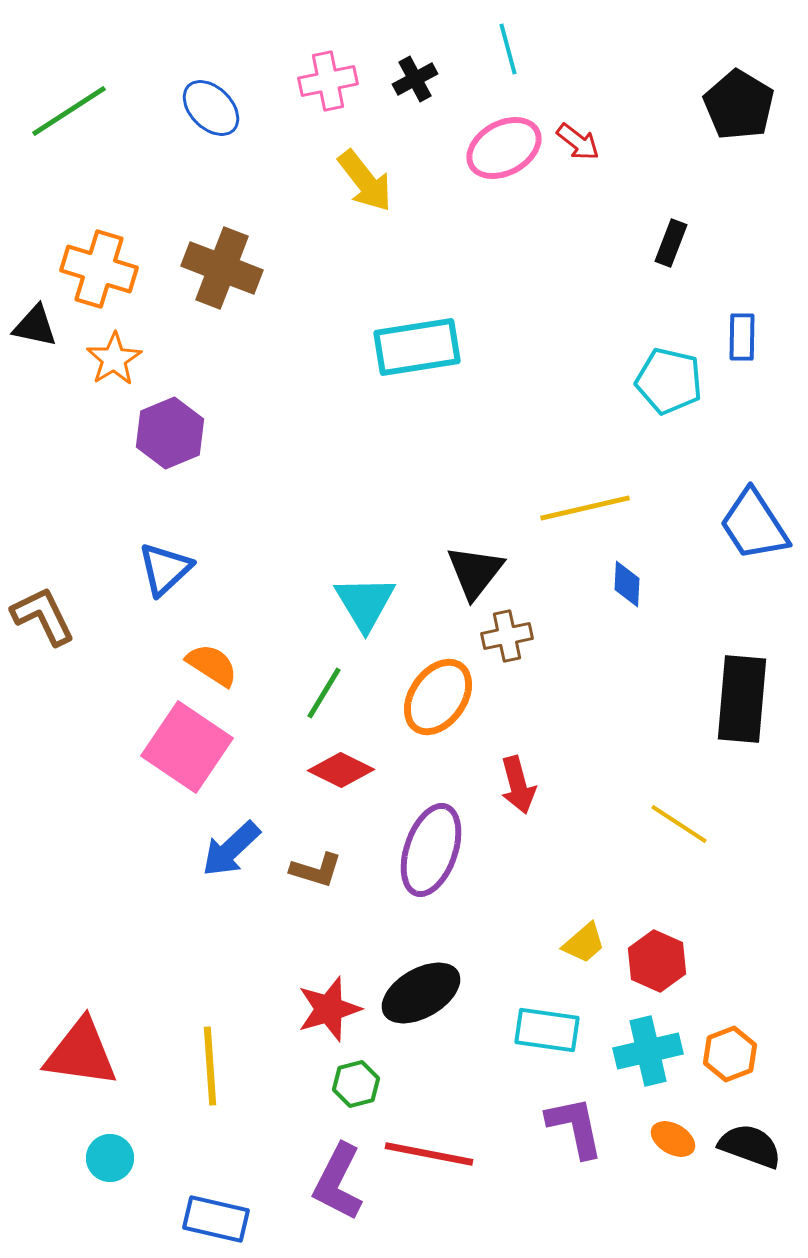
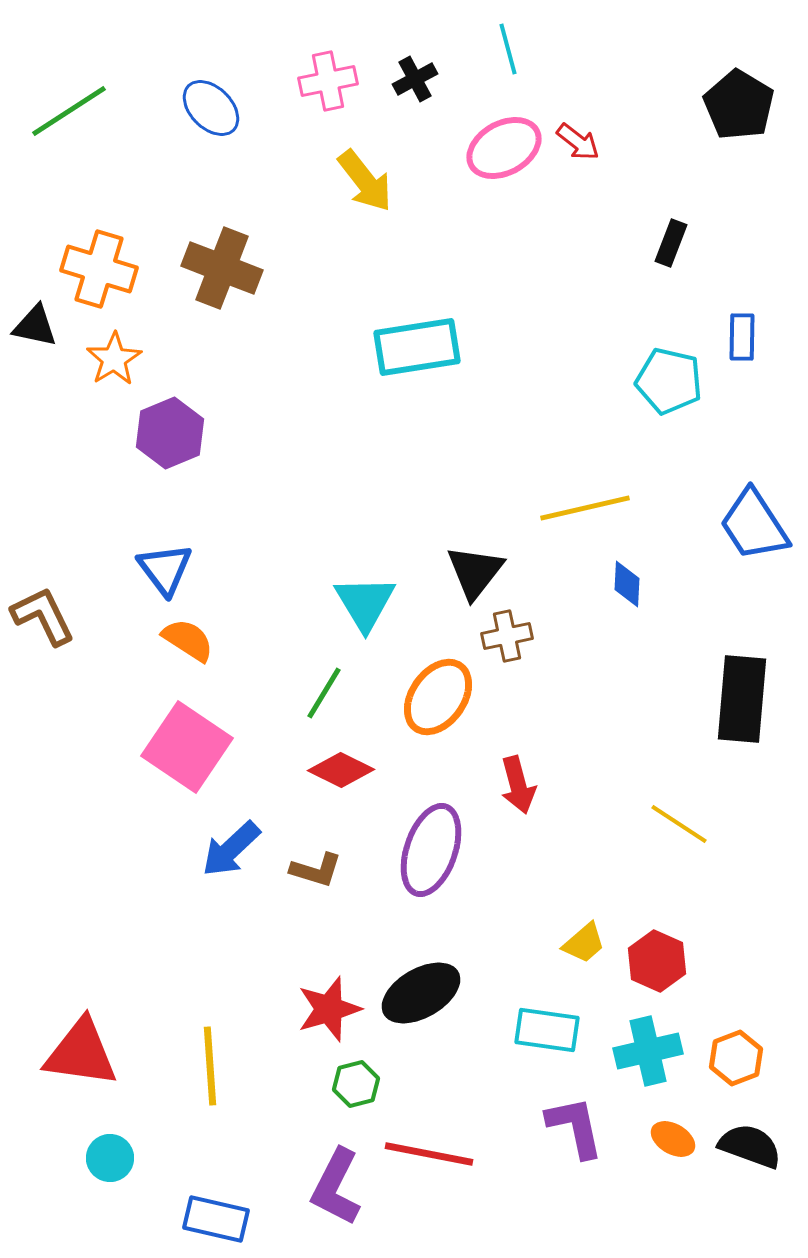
blue triangle at (165, 569): rotated 24 degrees counterclockwise
orange semicircle at (212, 665): moved 24 px left, 25 px up
orange hexagon at (730, 1054): moved 6 px right, 4 px down
purple L-shape at (338, 1182): moved 2 px left, 5 px down
